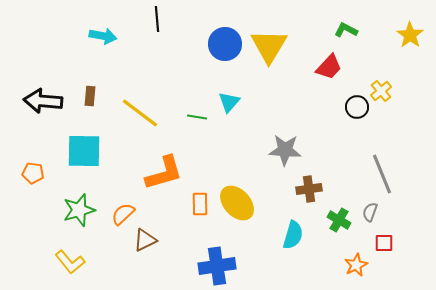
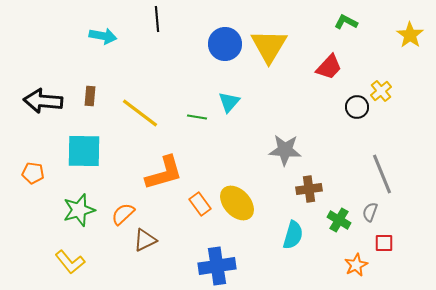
green L-shape: moved 8 px up
orange rectangle: rotated 35 degrees counterclockwise
